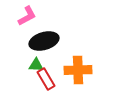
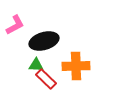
pink L-shape: moved 12 px left, 9 px down
orange cross: moved 2 px left, 4 px up
red rectangle: rotated 15 degrees counterclockwise
